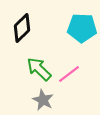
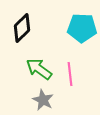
green arrow: rotated 8 degrees counterclockwise
pink line: moved 1 px right; rotated 60 degrees counterclockwise
